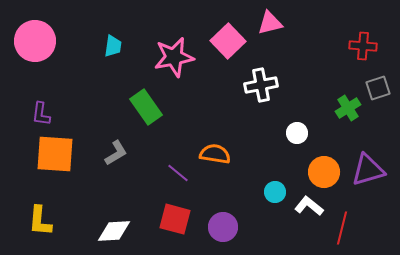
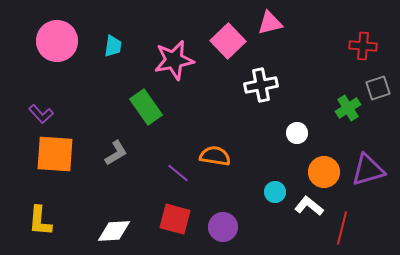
pink circle: moved 22 px right
pink star: moved 3 px down
purple L-shape: rotated 50 degrees counterclockwise
orange semicircle: moved 2 px down
